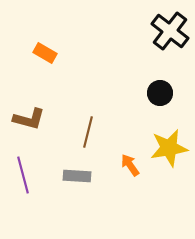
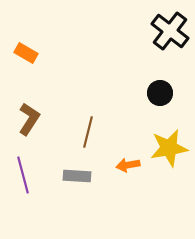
orange rectangle: moved 19 px left
brown L-shape: rotated 72 degrees counterclockwise
orange arrow: moved 2 px left; rotated 65 degrees counterclockwise
